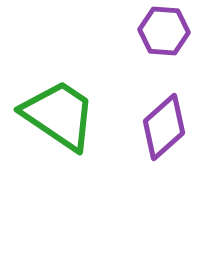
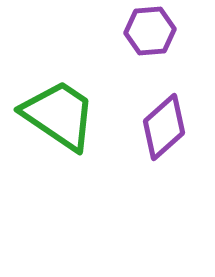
purple hexagon: moved 14 px left; rotated 9 degrees counterclockwise
